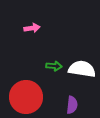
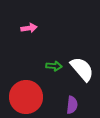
pink arrow: moved 3 px left
white semicircle: rotated 40 degrees clockwise
